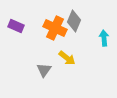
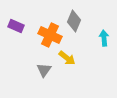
orange cross: moved 5 px left, 7 px down
